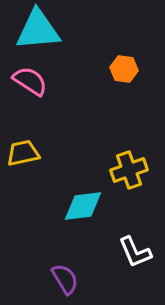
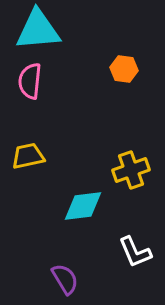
pink semicircle: rotated 117 degrees counterclockwise
yellow trapezoid: moved 5 px right, 3 px down
yellow cross: moved 2 px right
